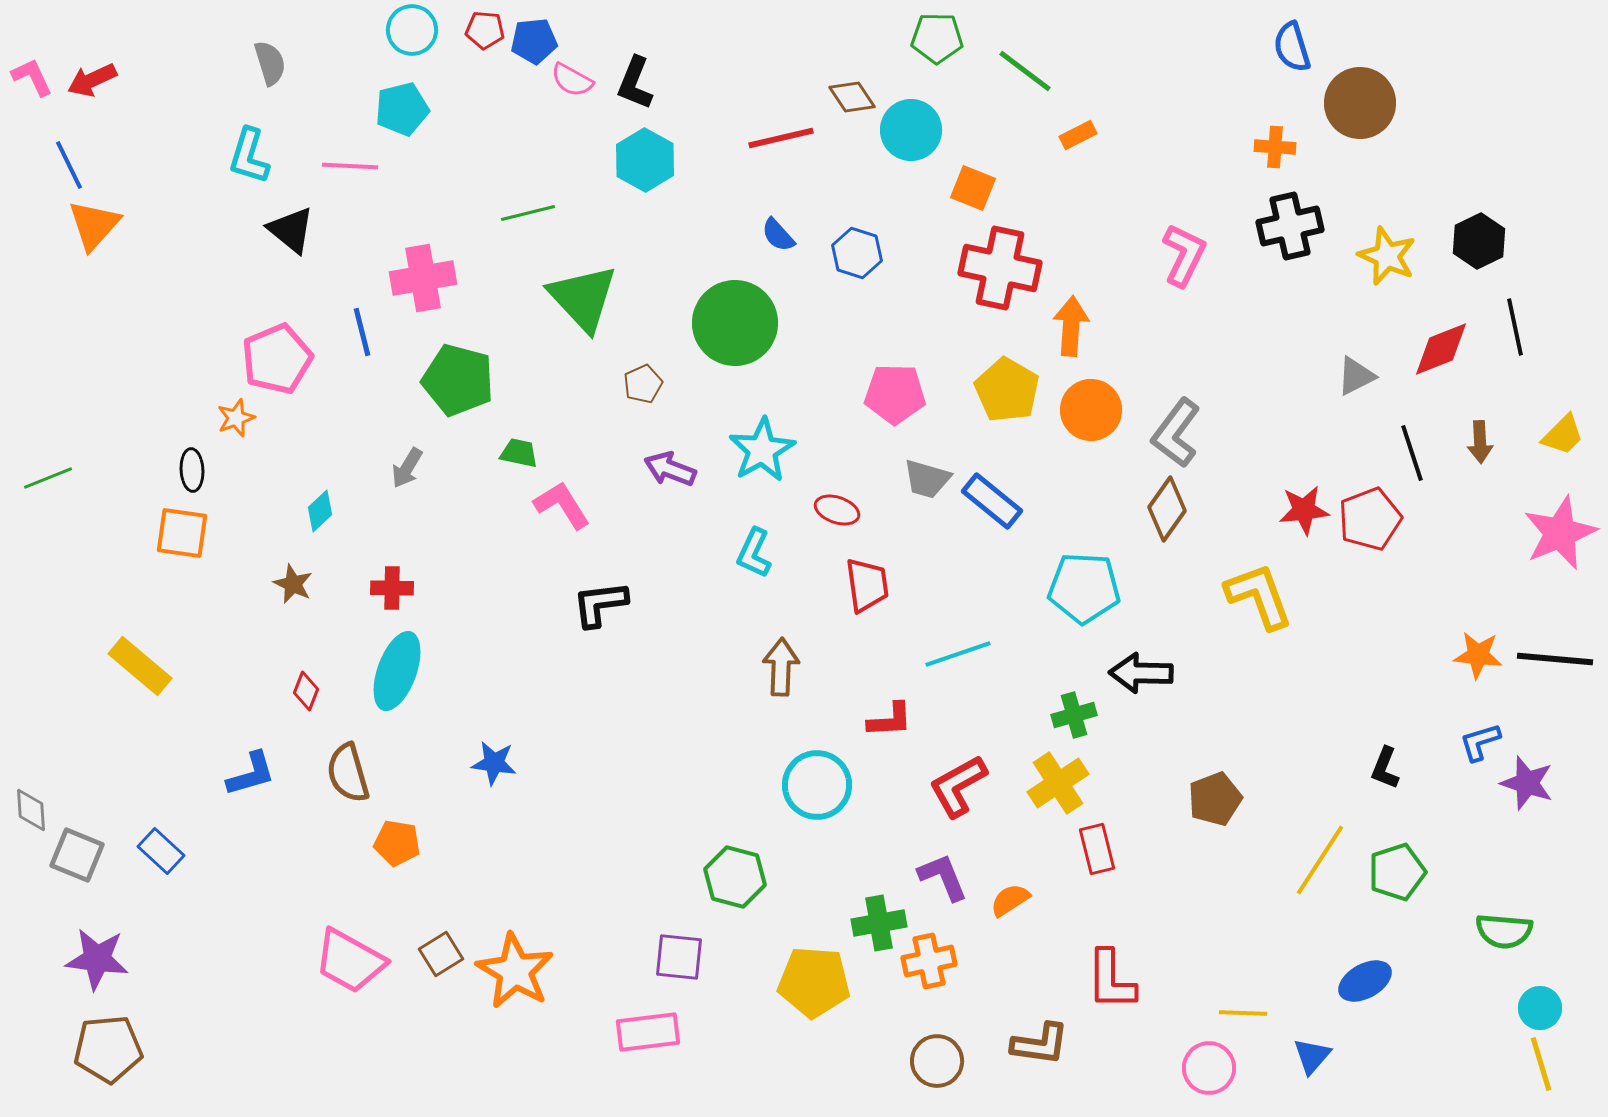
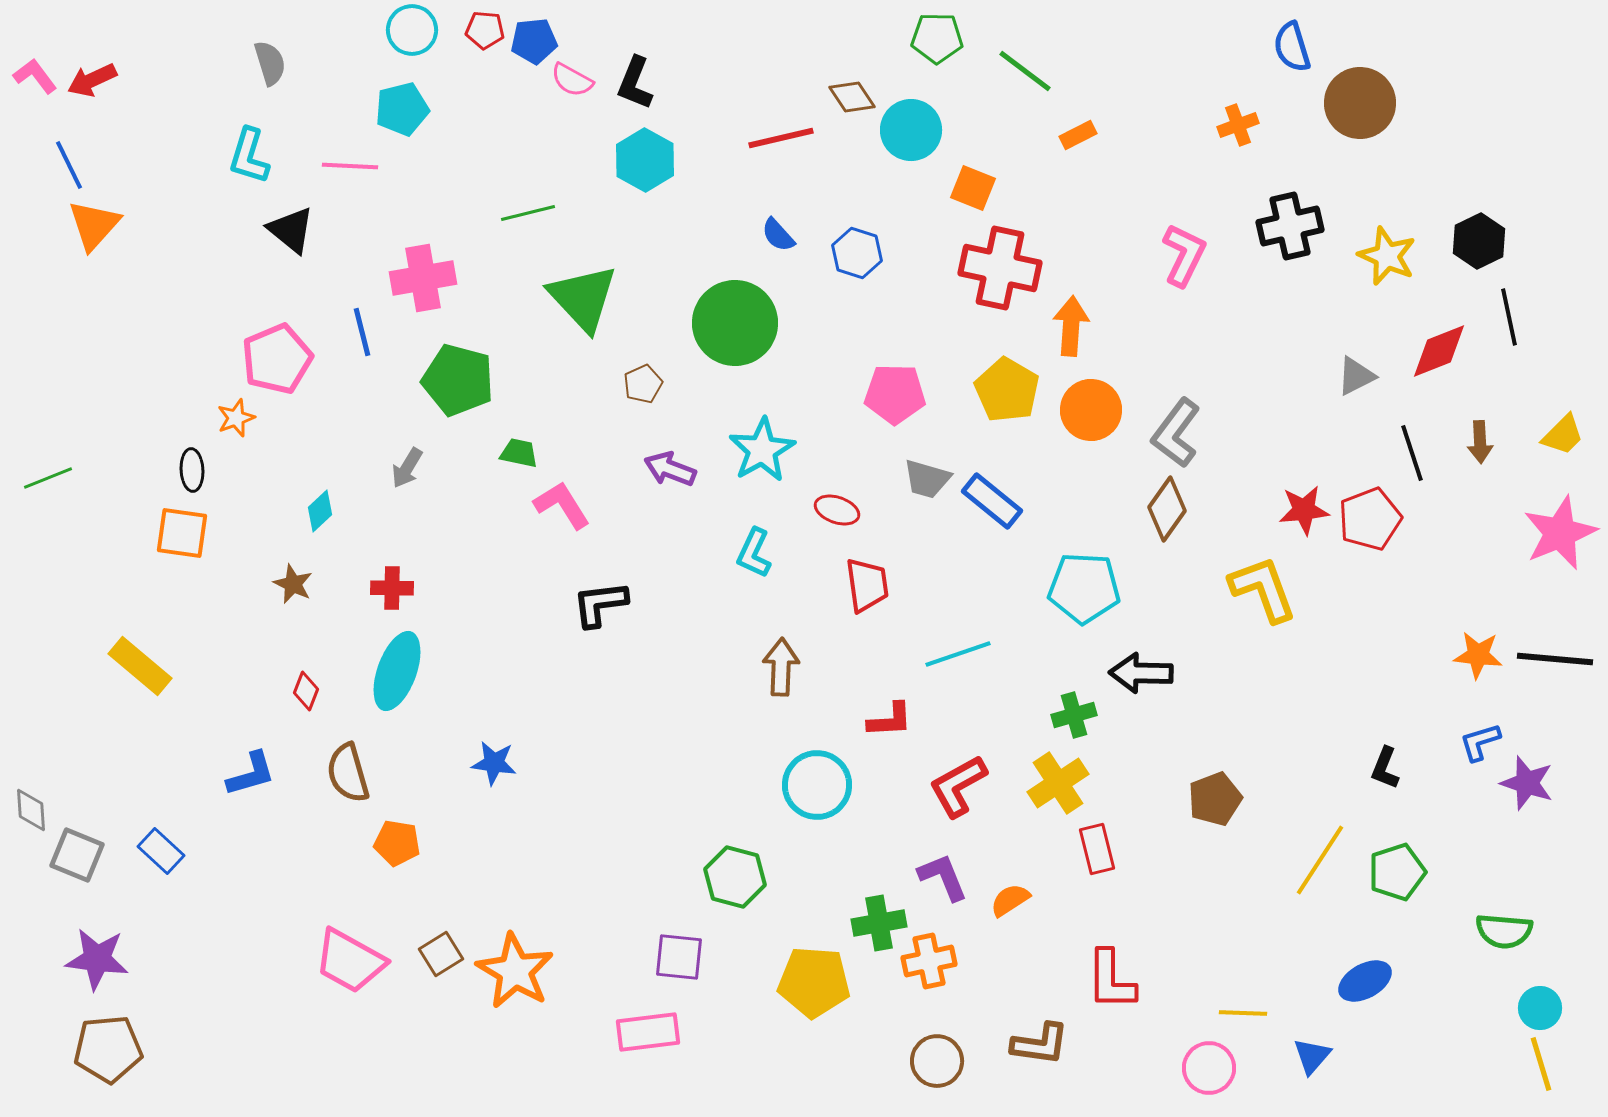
pink L-shape at (32, 77): moved 3 px right, 1 px up; rotated 12 degrees counterclockwise
orange cross at (1275, 147): moved 37 px left, 22 px up; rotated 24 degrees counterclockwise
black line at (1515, 327): moved 6 px left, 10 px up
red diamond at (1441, 349): moved 2 px left, 2 px down
yellow L-shape at (1259, 596): moved 4 px right, 7 px up
